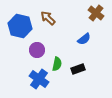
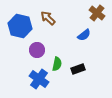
brown cross: moved 1 px right
blue semicircle: moved 4 px up
